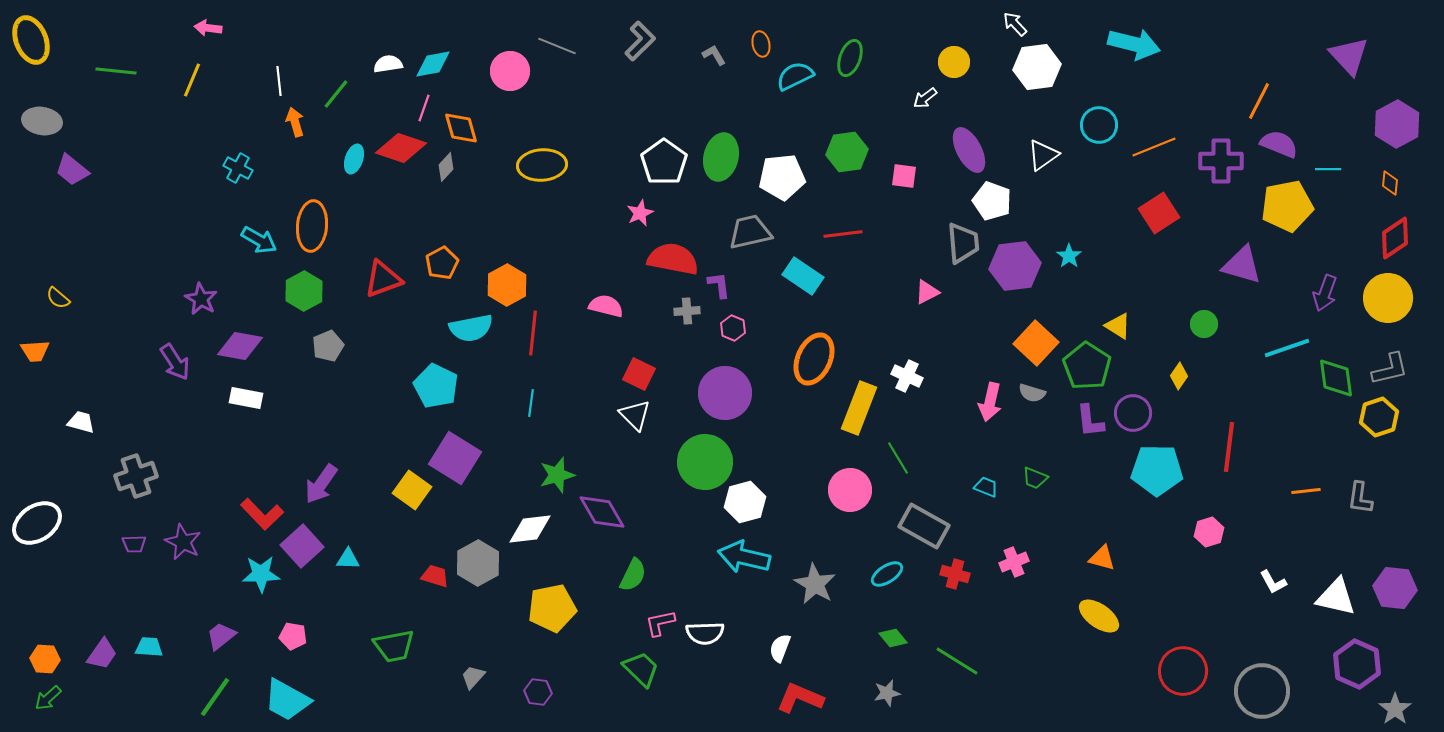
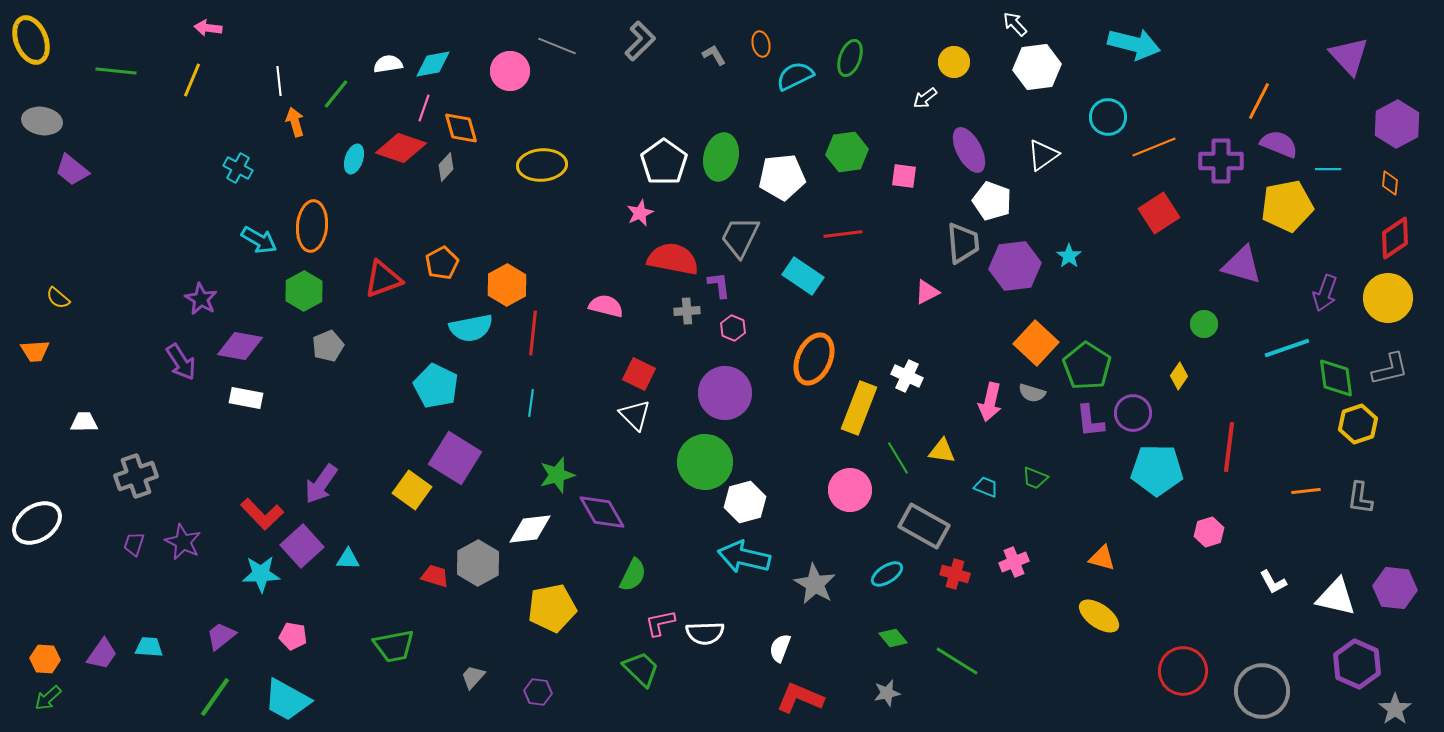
cyan circle at (1099, 125): moved 9 px right, 8 px up
gray trapezoid at (750, 232): moved 10 px left, 5 px down; rotated 51 degrees counterclockwise
yellow triangle at (1118, 326): moved 176 px left, 125 px down; rotated 24 degrees counterclockwise
purple arrow at (175, 362): moved 6 px right
yellow hexagon at (1379, 417): moved 21 px left, 7 px down
white trapezoid at (81, 422): moved 3 px right; rotated 16 degrees counterclockwise
purple trapezoid at (134, 544): rotated 110 degrees clockwise
